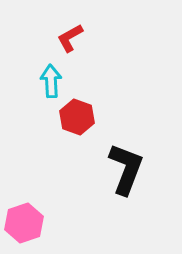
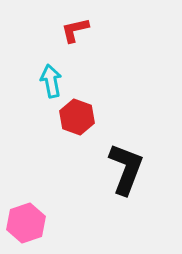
red L-shape: moved 5 px right, 8 px up; rotated 16 degrees clockwise
cyan arrow: rotated 8 degrees counterclockwise
pink hexagon: moved 2 px right
